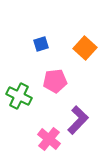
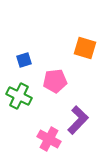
blue square: moved 17 px left, 16 px down
orange square: rotated 25 degrees counterclockwise
pink cross: rotated 10 degrees counterclockwise
